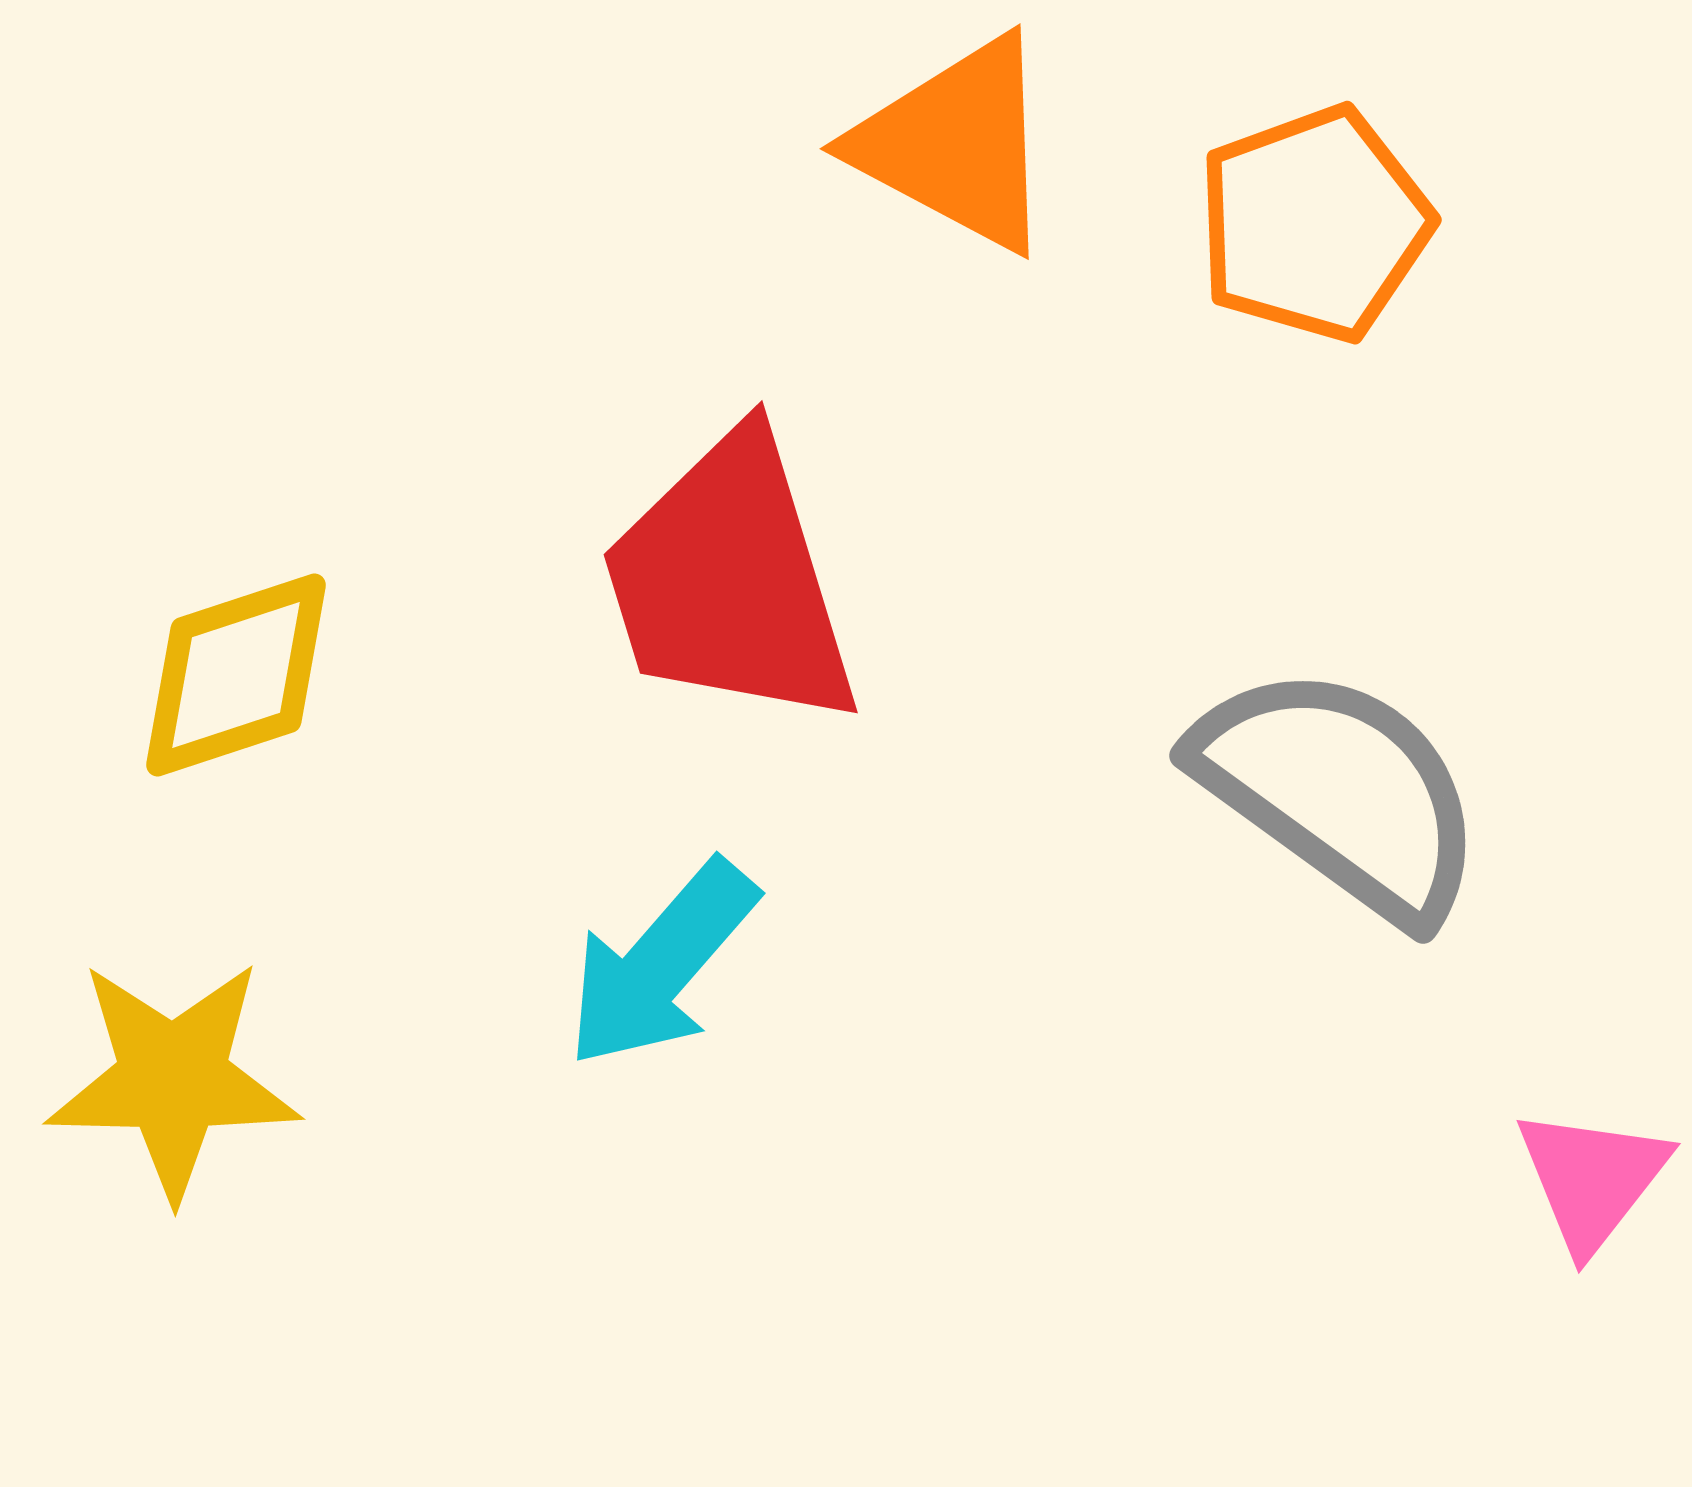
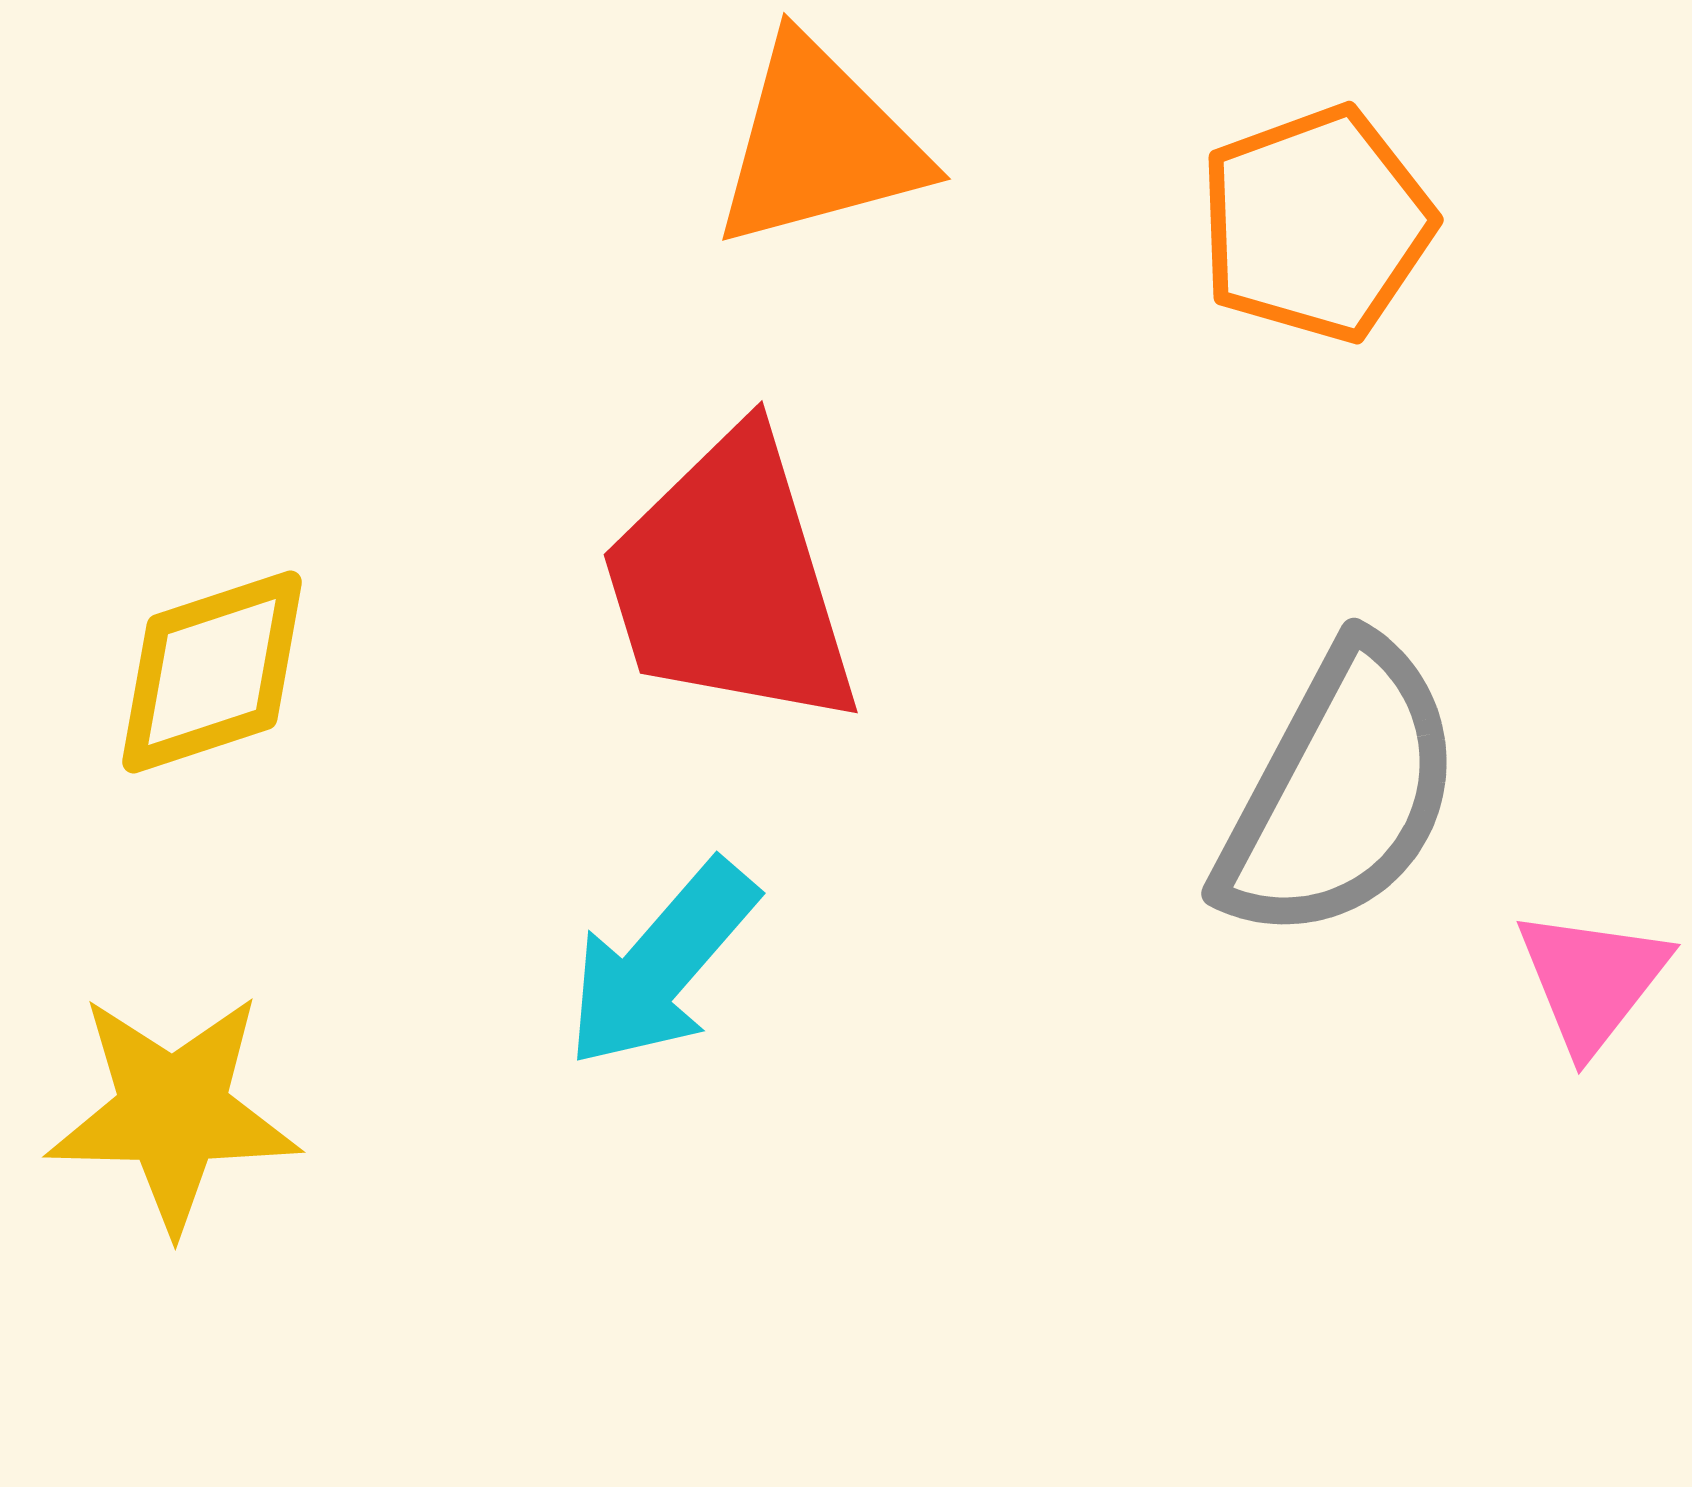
orange triangle: moved 137 px left; rotated 43 degrees counterclockwise
orange pentagon: moved 2 px right
yellow diamond: moved 24 px left, 3 px up
gray semicircle: rotated 82 degrees clockwise
yellow star: moved 33 px down
pink triangle: moved 199 px up
